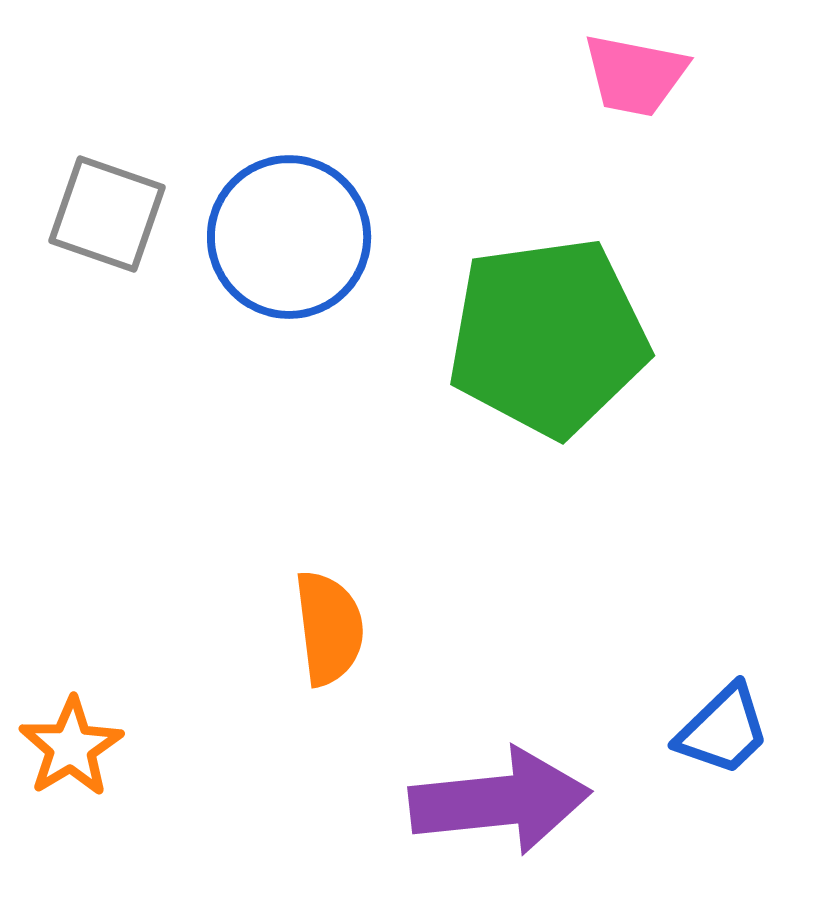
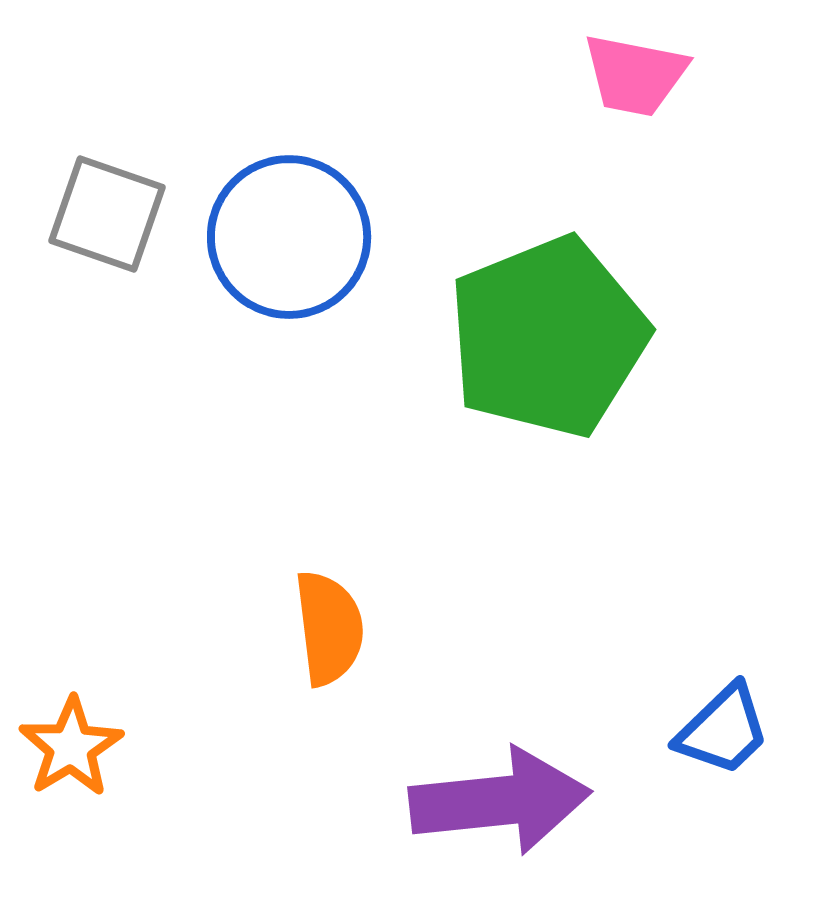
green pentagon: rotated 14 degrees counterclockwise
